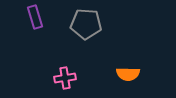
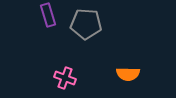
purple rectangle: moved 13 px right, 2 px up
pink cross: rotated 30 degrees clockwise
